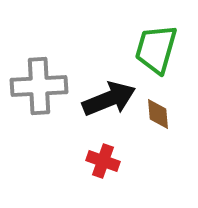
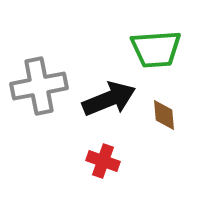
green trapezoid: rotated 110 degrees counterclockwise
gray cross: rotated 8 degrees counterclockwise
brown diamond: moved 6 px right, 1 px down
